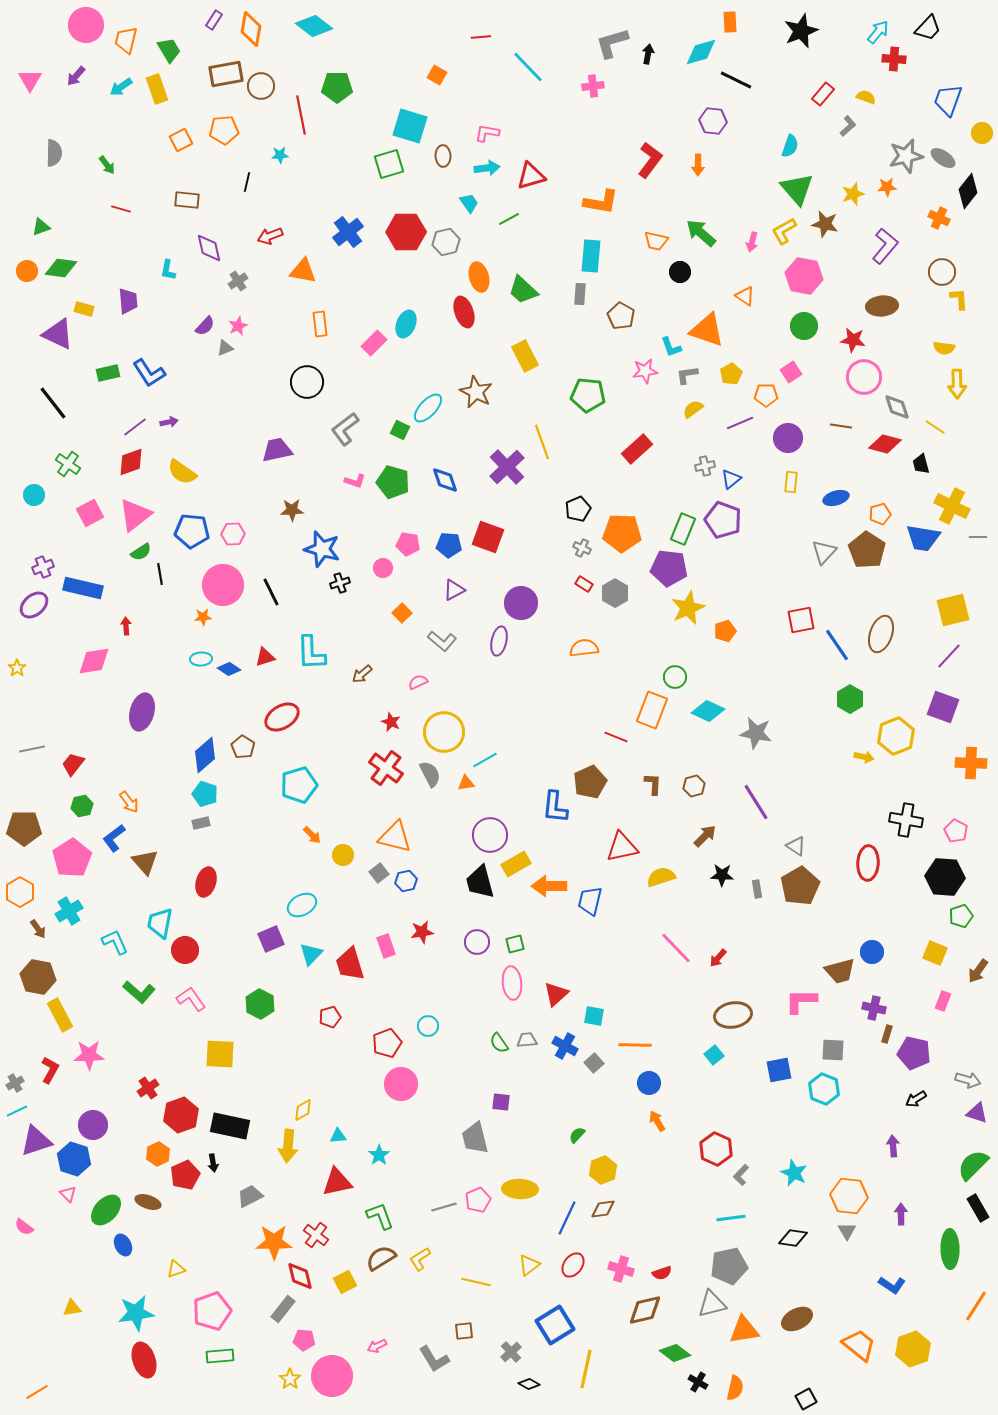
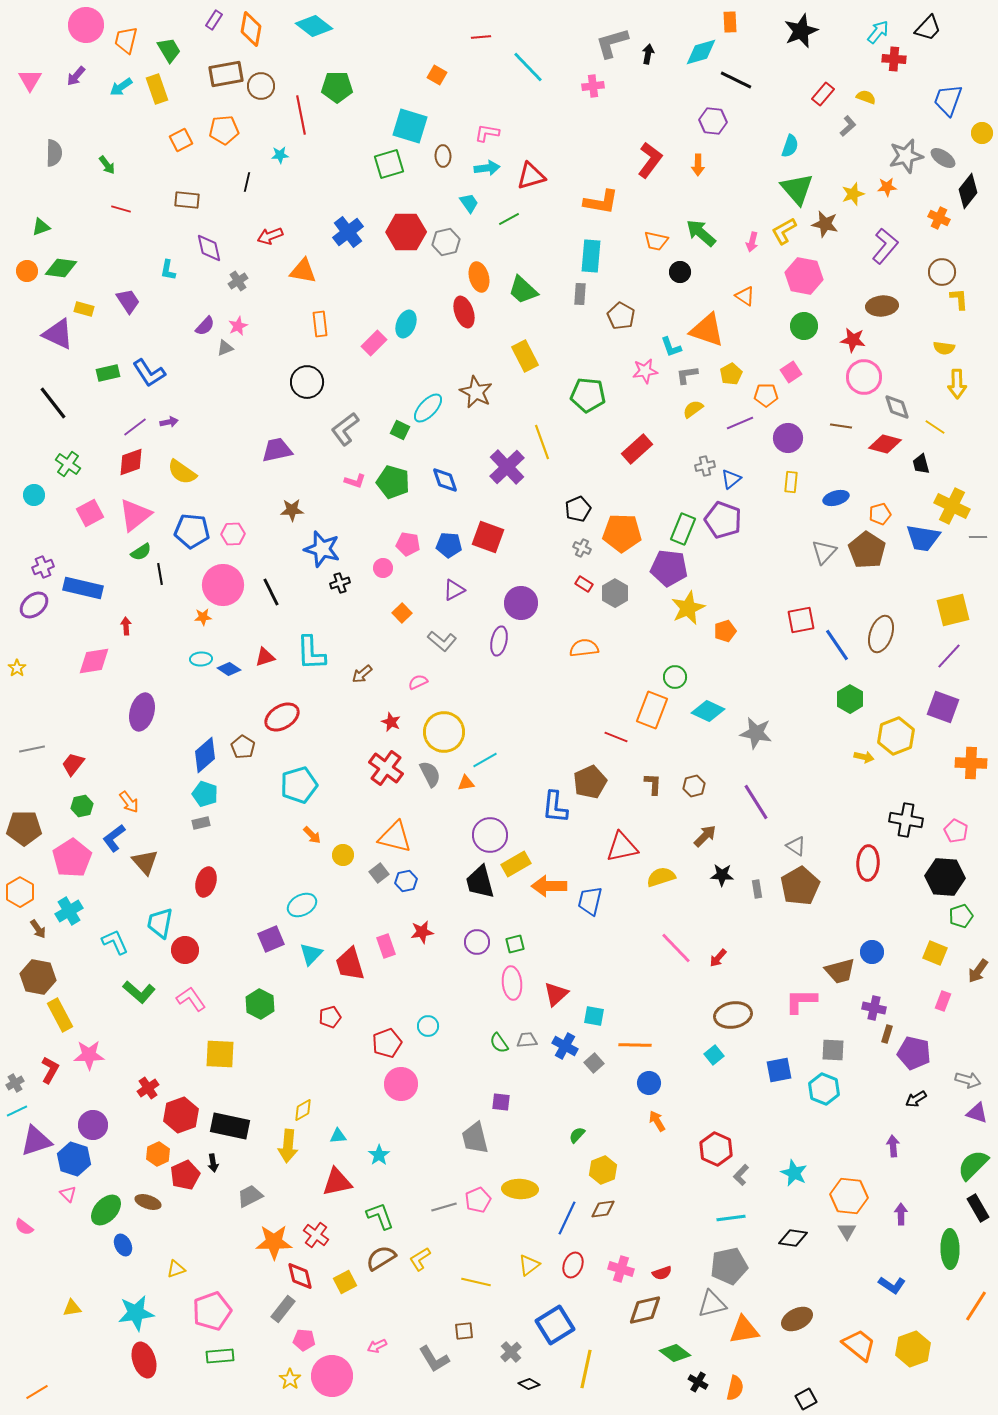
purple trapezoid at (128, 301): rotated 28 degrees counterclockwise
red ellipse at (573, 1265): rotated 15 degrees counterclockwise
